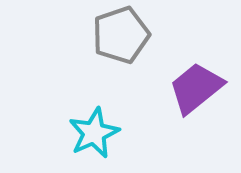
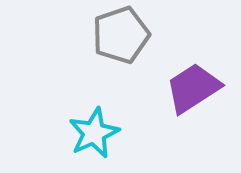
purple trapezoid: moved 3 px left; rotated 6 degrees clockwise
